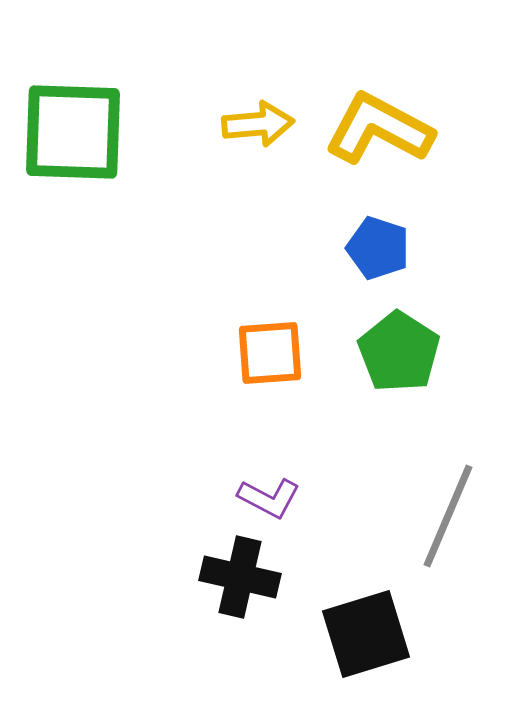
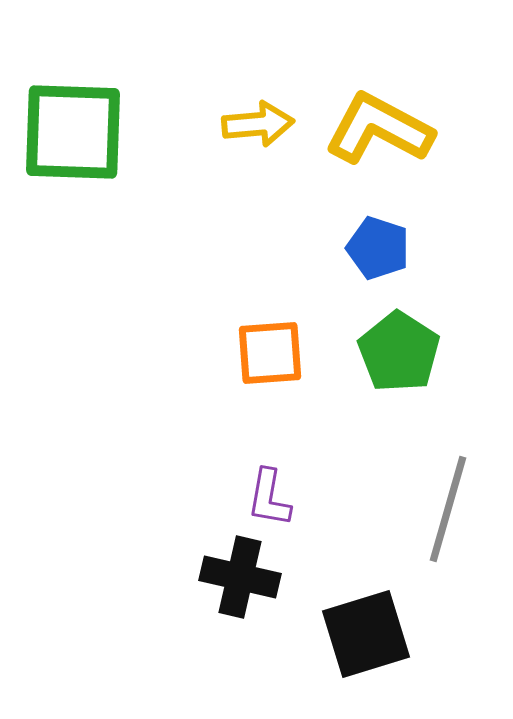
purple L-shape: rotated 72 degrees clockwise
gray line: moved 7 px up; rotated 7 degrees counterclockwise
